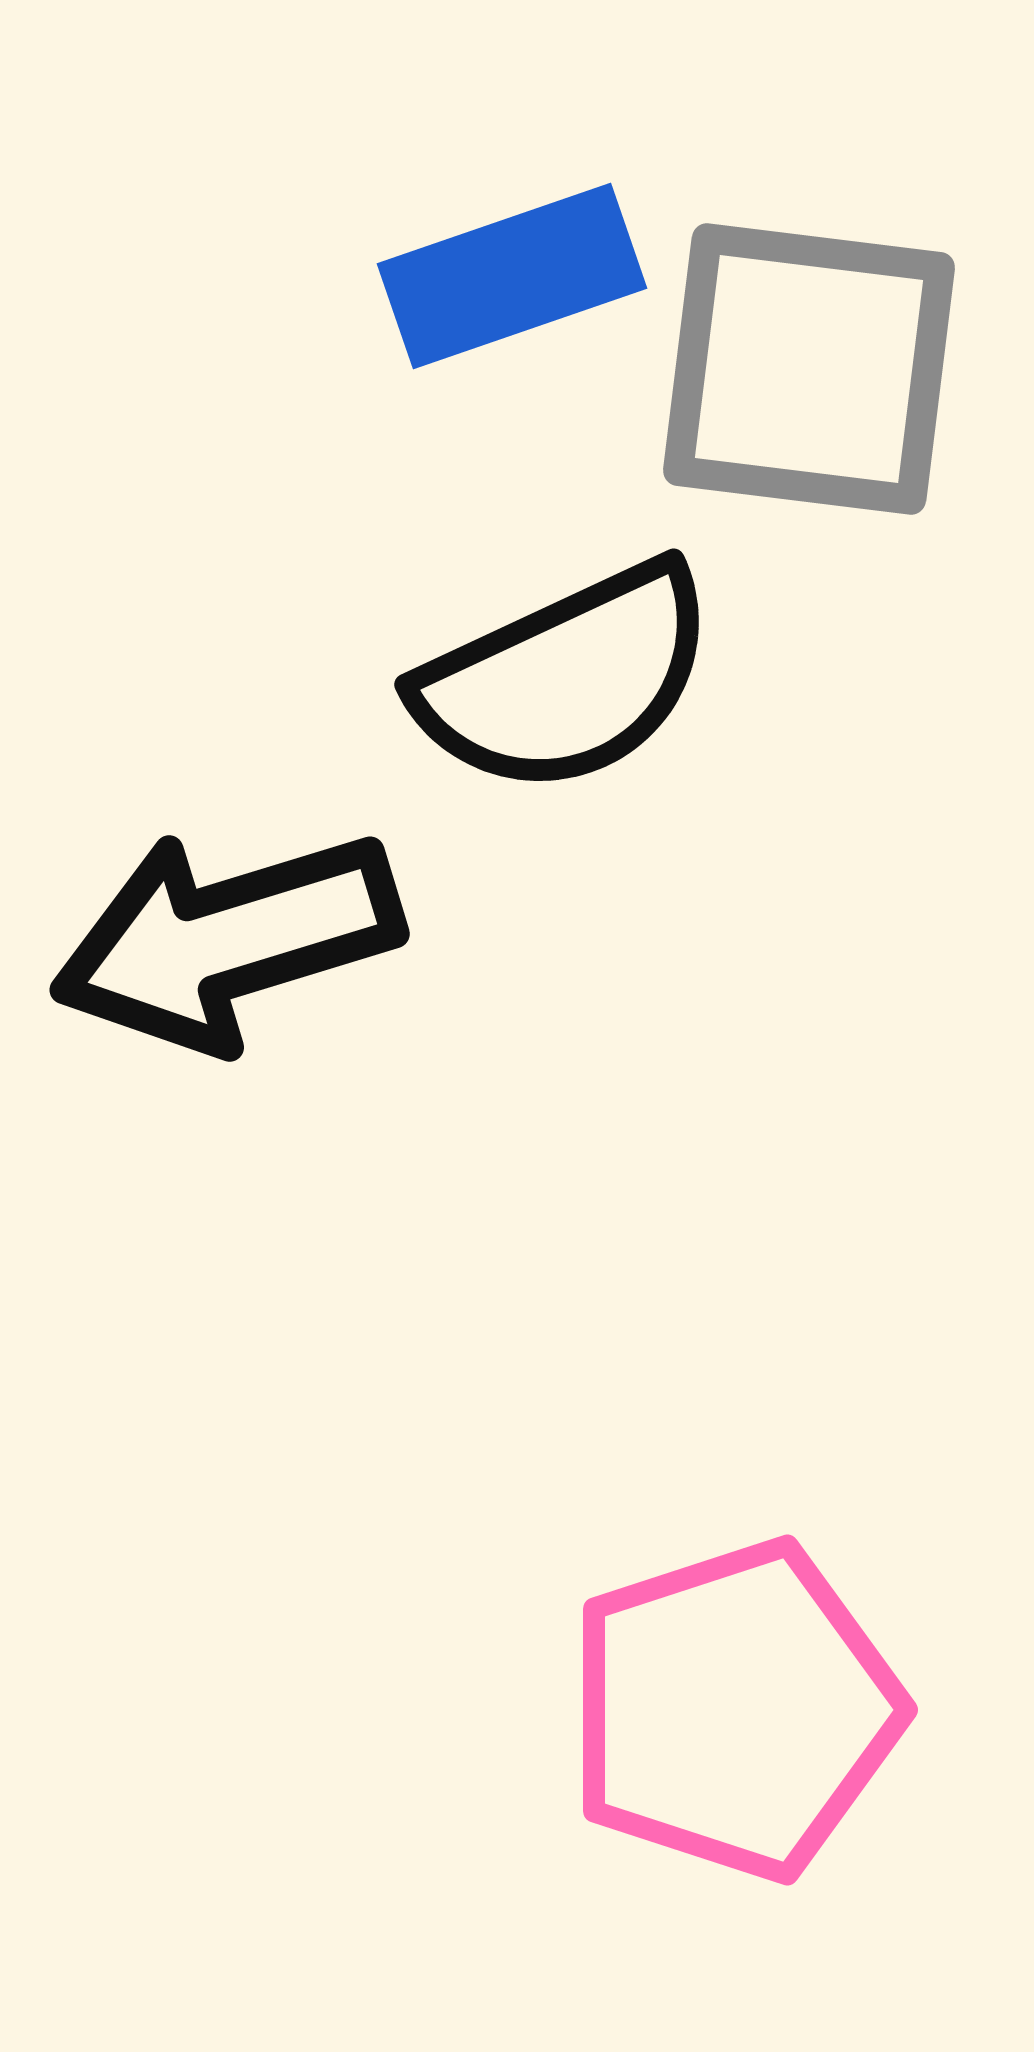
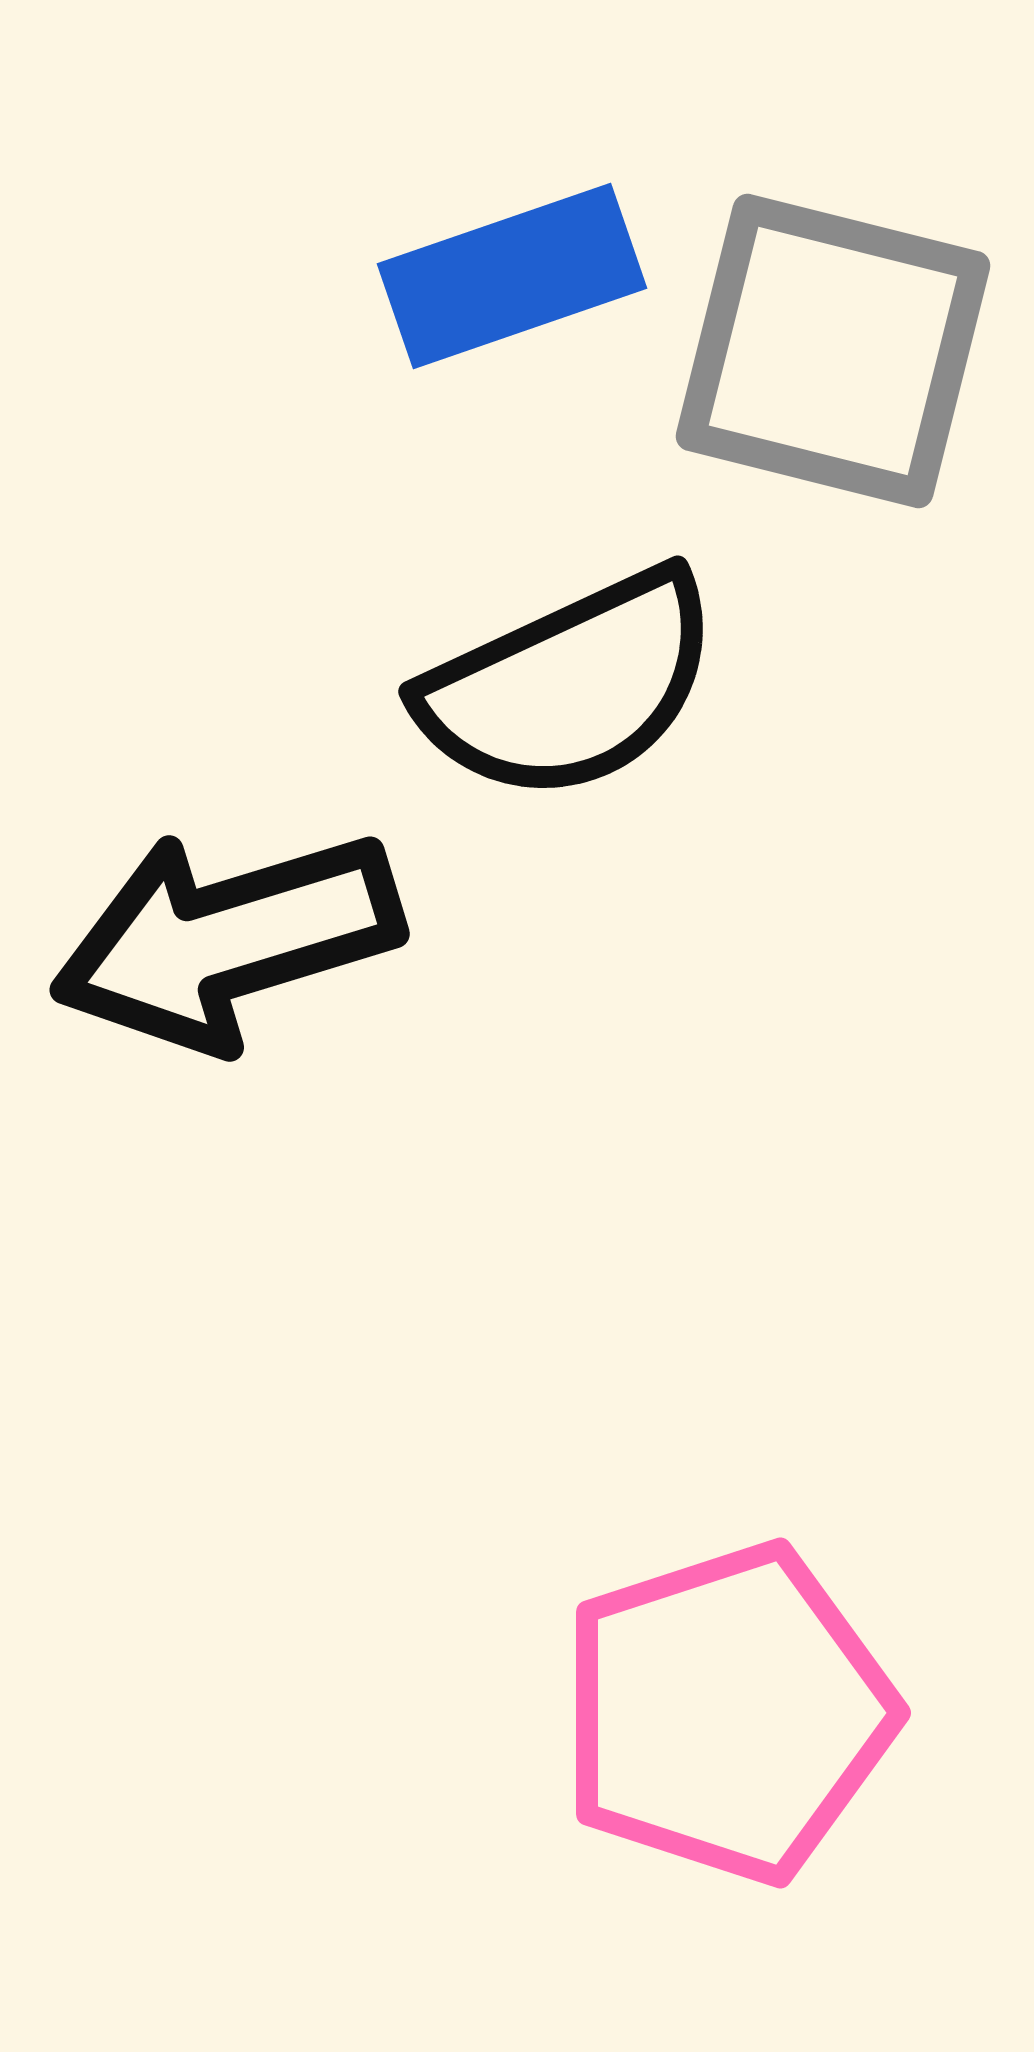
gray square: moved 24 px right, 18 px up; rotated 7 degrees clockwise
black semicircle: moved 4 px right, 7 px down
pink pentagon: moved 7 px left, 3 px down
